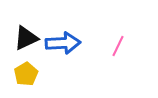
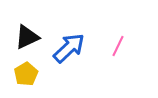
black triangle: moved 1 px right, 1 px up
blue arrow: moved 6 px right, 5 px down; rotated 40 degrees counterclockwise
